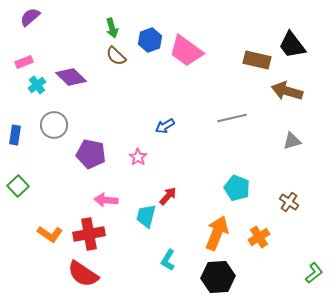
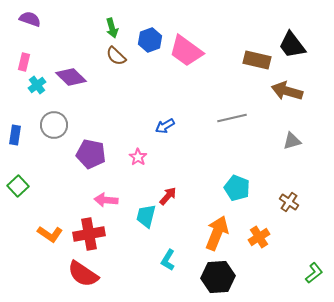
purple semicircle: moved 2 px down; rotated 60 degrees clockwise
pink rectangle: rotated 54 degrees counterclockwise
